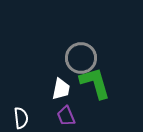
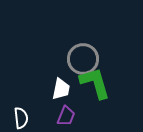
gray circle: moved 2 px right, 1 px down
purple trapezoid: rotated 135 degrees counterclockwise
